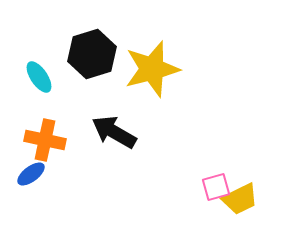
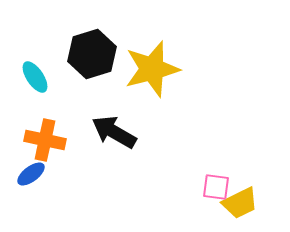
cyan ellipse: moved 4 px left
pink square: rotated 24 degrees clockwise
yellow trapezoid: moved 4 px down
